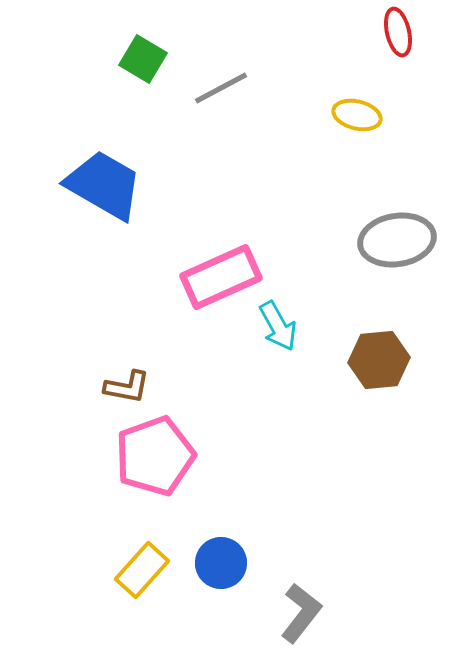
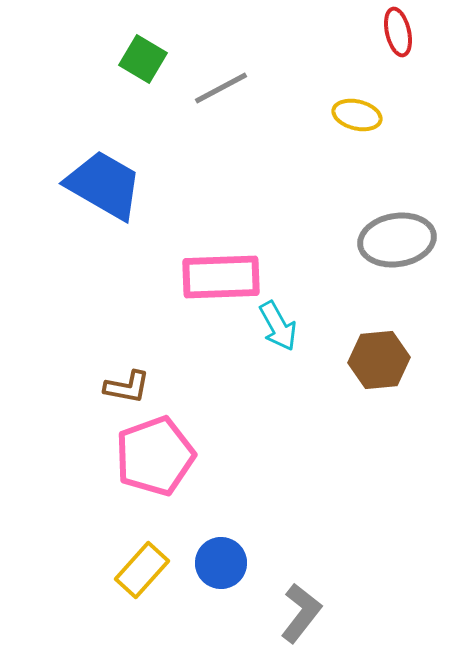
pink rectangle: rotated 22 degrees clockwise
